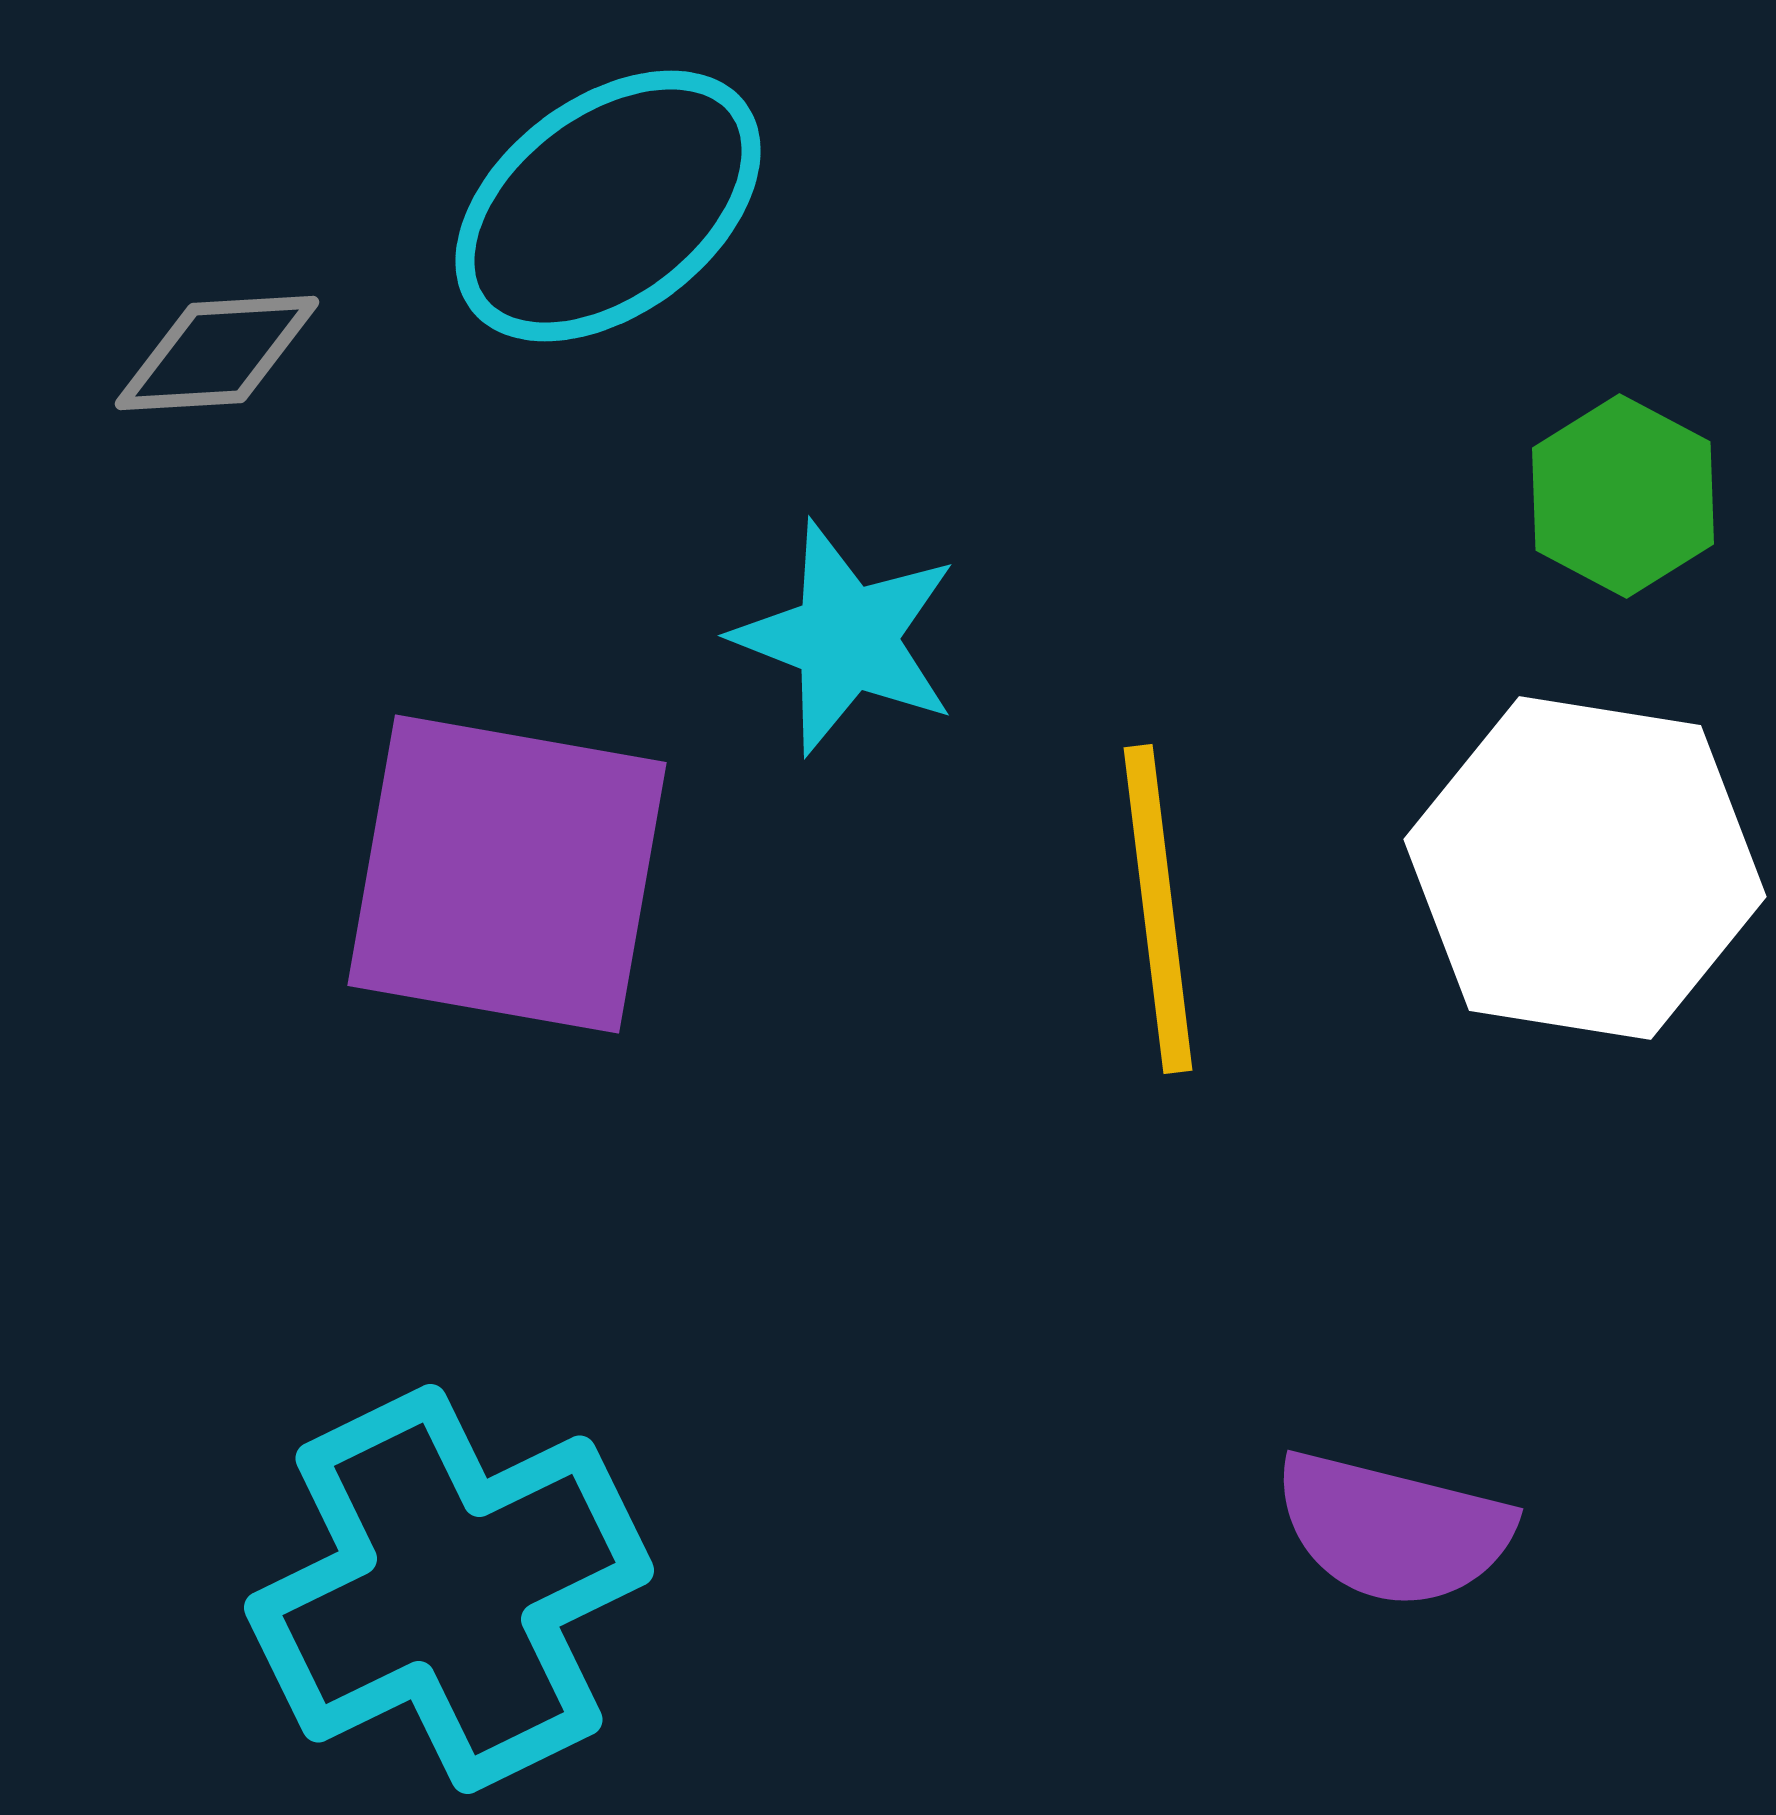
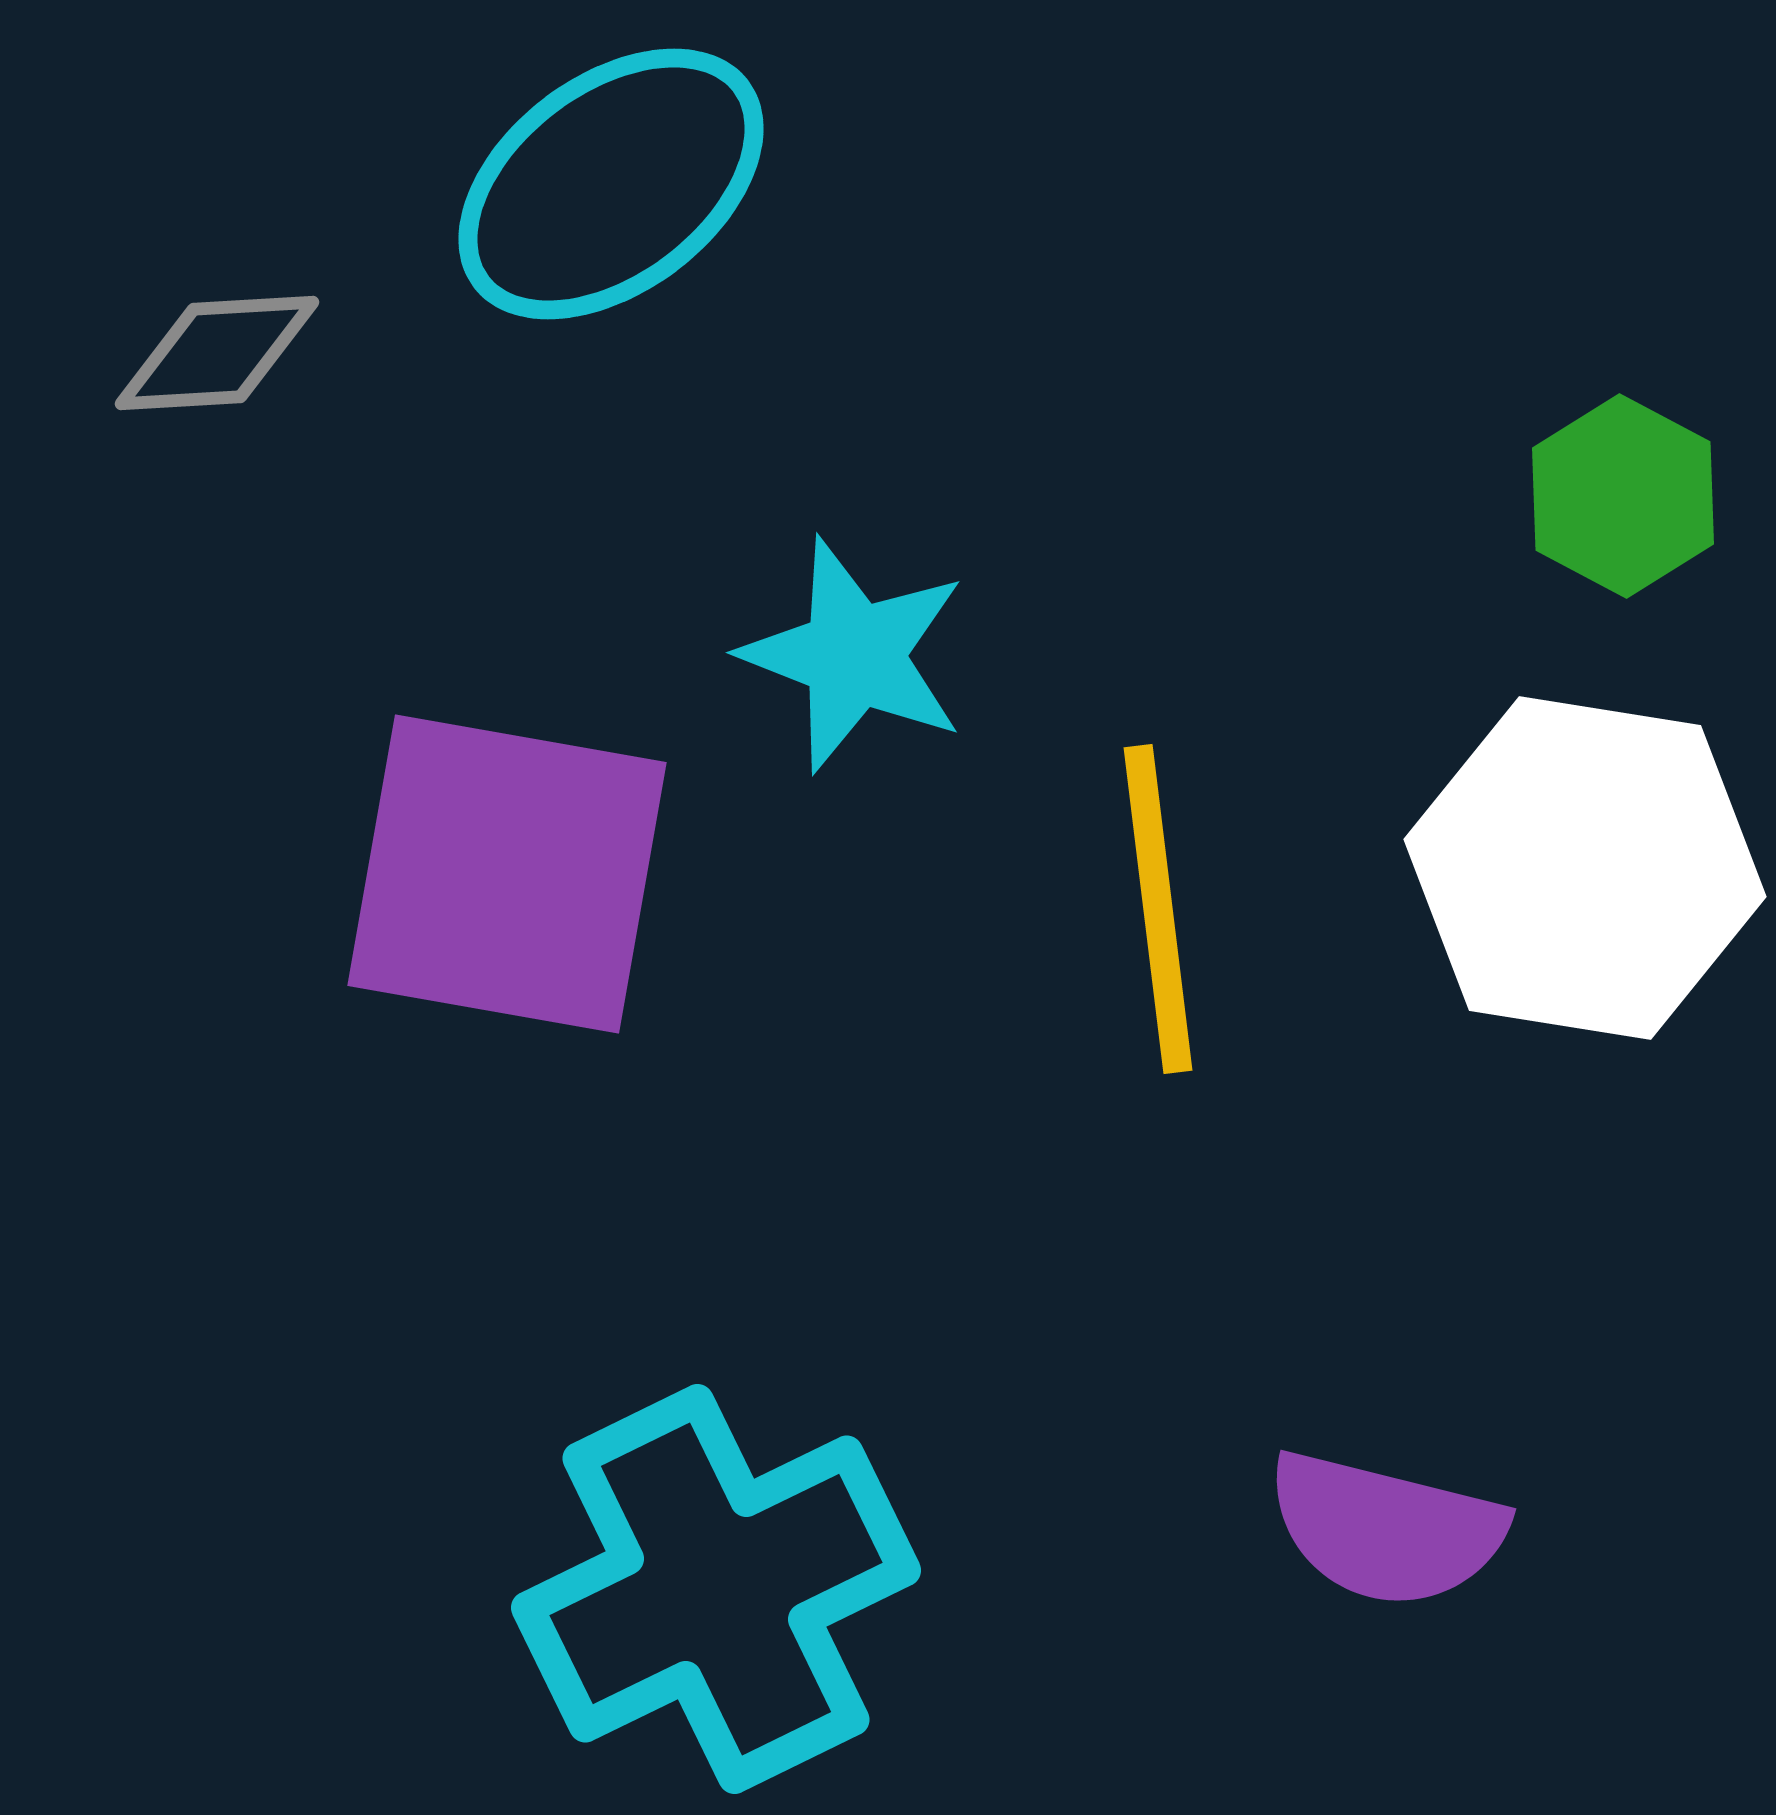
cyan ellipse: moved 3 px right, 22 px up
cyan star: moved 8 px right, 17 px down
purple semicircle: moved 7 px left
cyan cross: moved 267 px right
